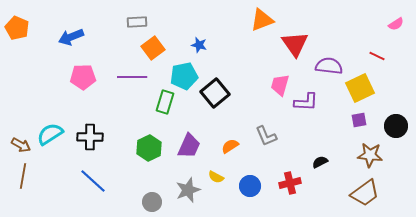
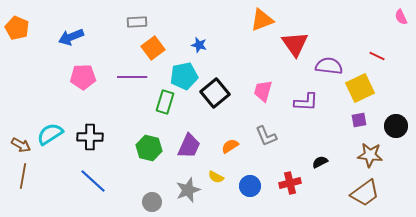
pink semicircle: moved 5 px right, 7 px up; rotated 98 degrees clockwise
pink trapezoid: moved 17 px left, 6 px down
green hexagon: rotated 20 degrees counterclockwise
